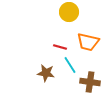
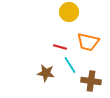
brown cross: moved 1 px right, 1 px up
